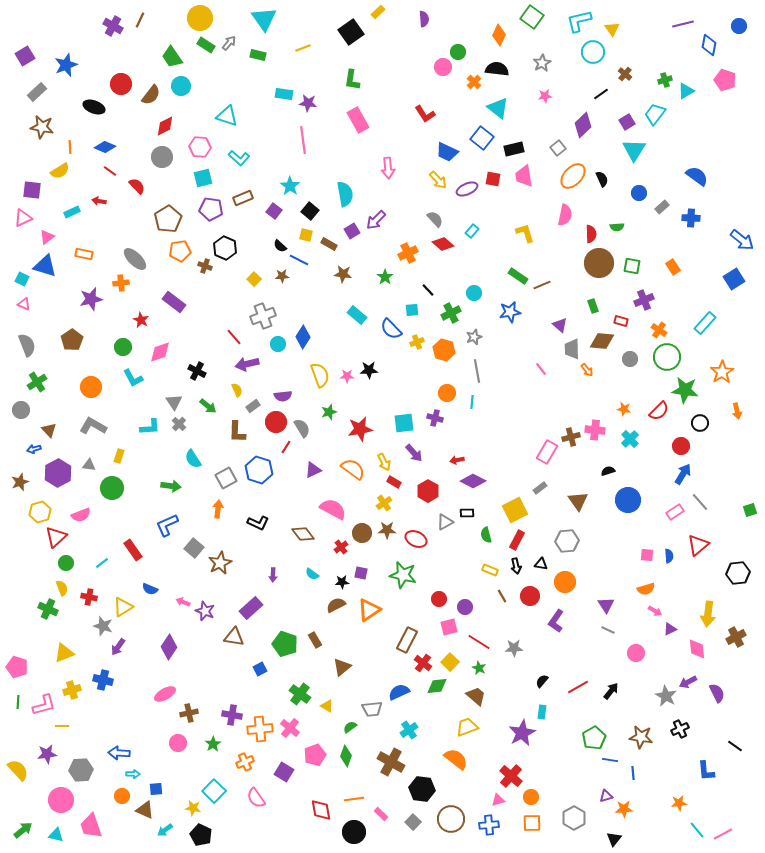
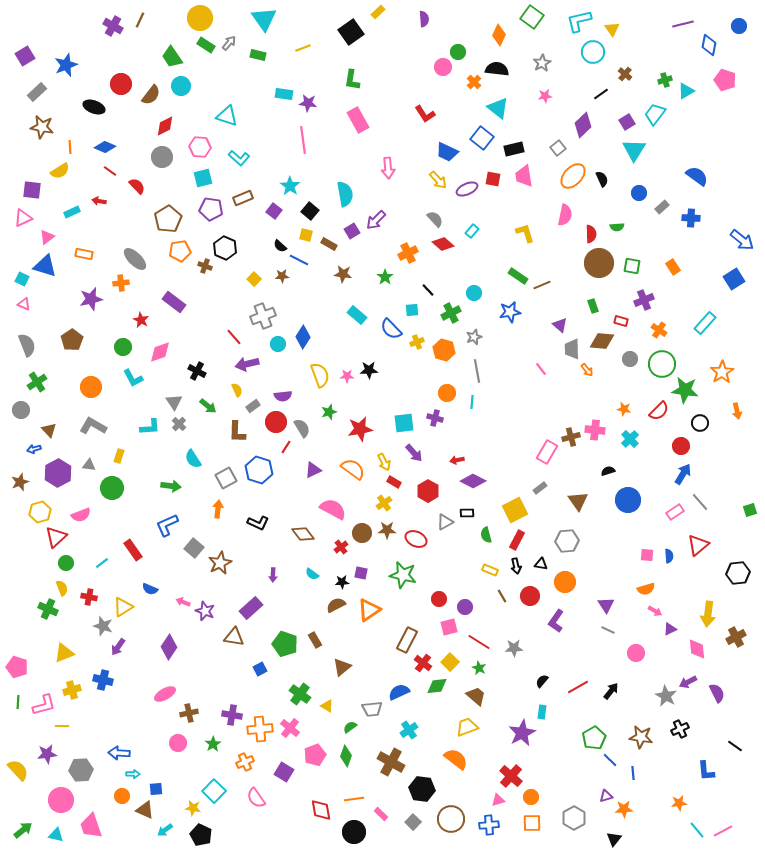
green circle at (667, 357): moved 5 px left, 7 px down
blue line at (610, 760): rotated 35 degrees clockwise
pink line at (723, 834): moved 3 px up
